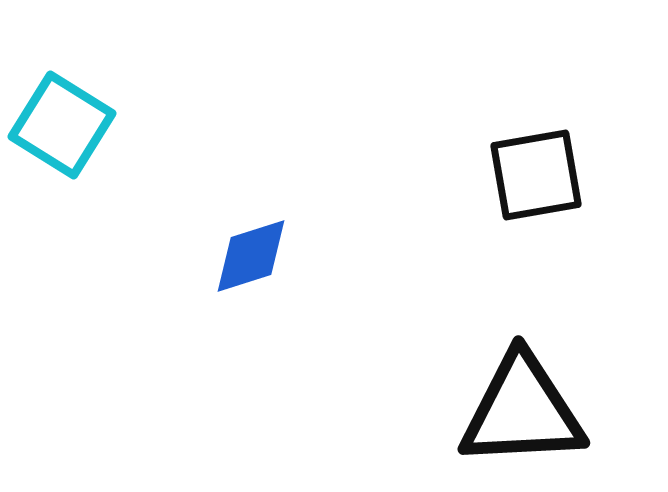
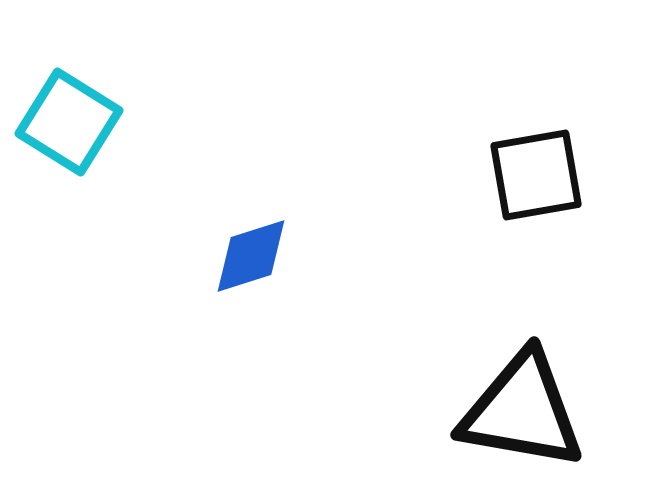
cyan square: moved 7 px right, 3 px up
black triangle: rotated 13 degrees clockwise
